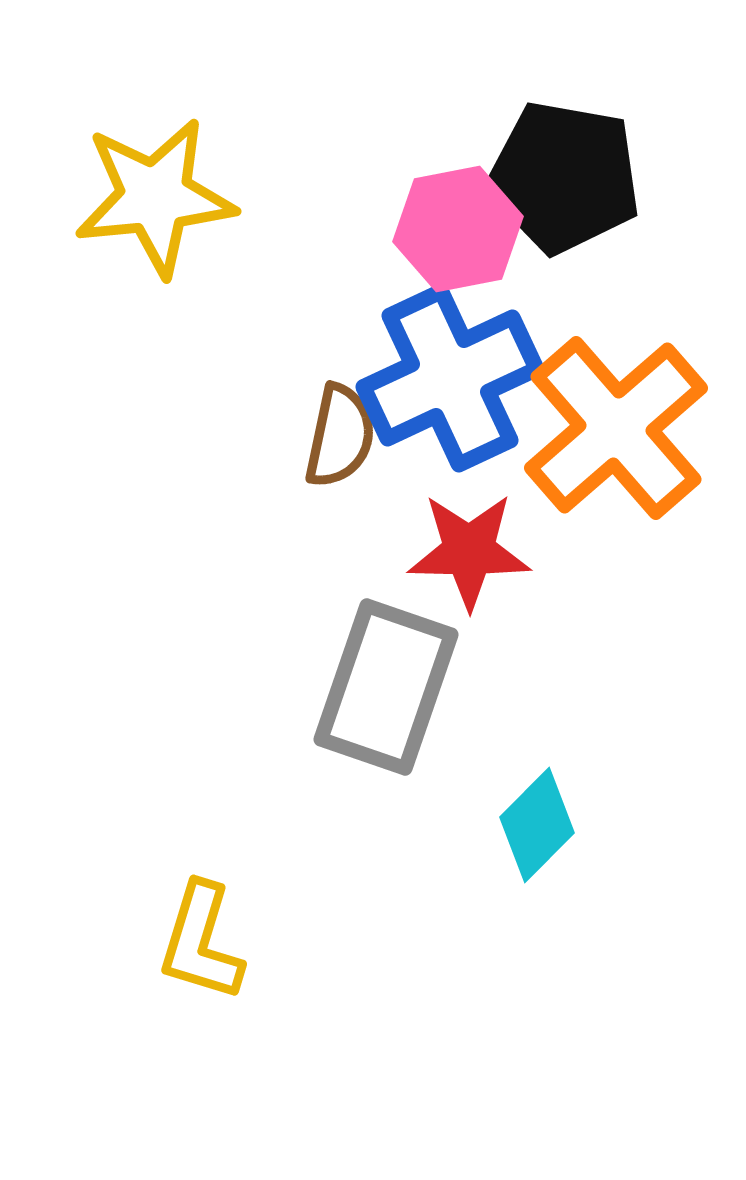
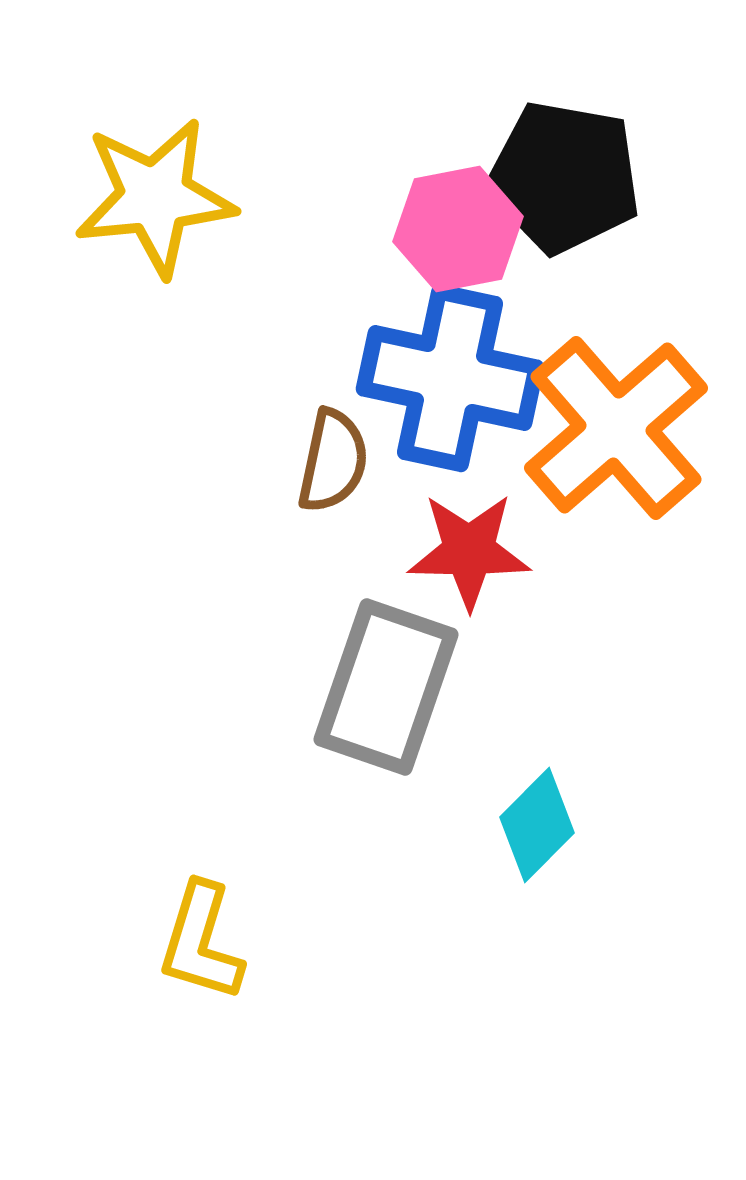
blue cross: rotated 37 degrees clockwise
brown semicircle: moved 7 px left, 25 px down
